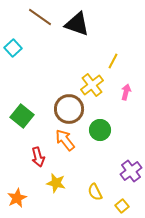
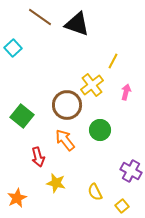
brown circle: moved 2 px left, 4 px up
purple cross: rotated 25 degrees counterclockwise
